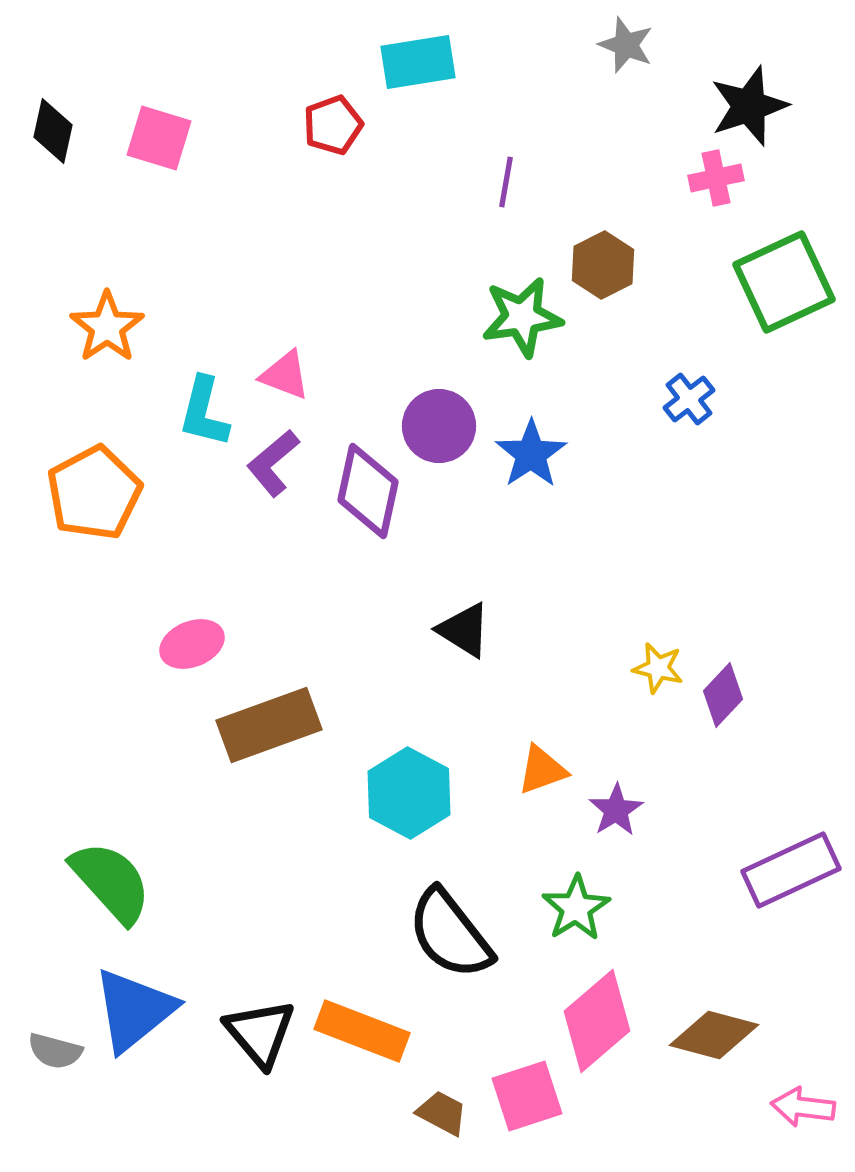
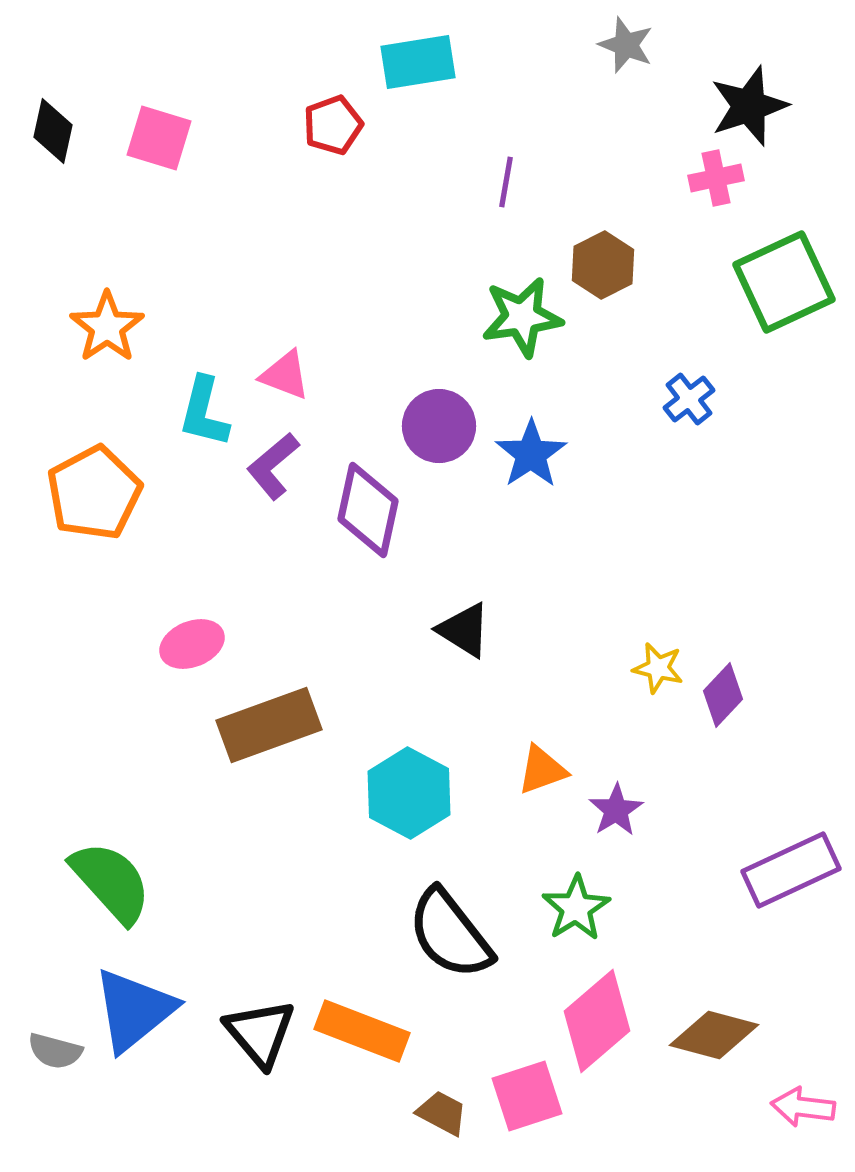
purple L-shape at (273, 463): moved 3 px down
purple diamond at (368, 491): moved 19 px down
